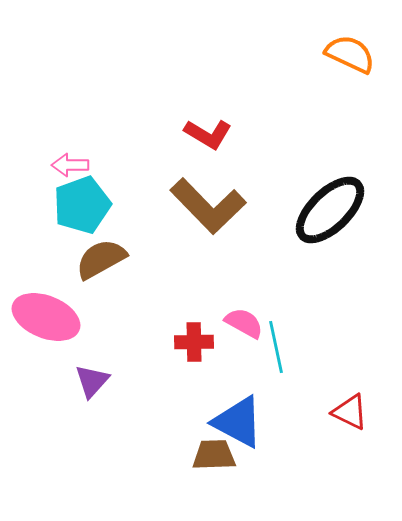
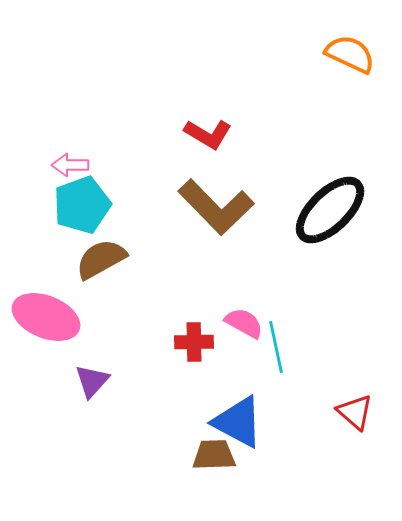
brown L-shape: moved 8 px right, 1 px down
red triangle: moved 5 px right; rotated 15 degrees clockwise
